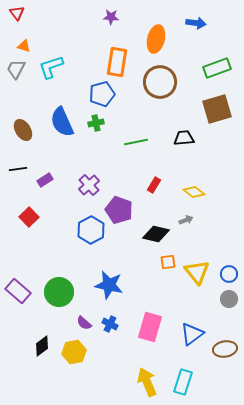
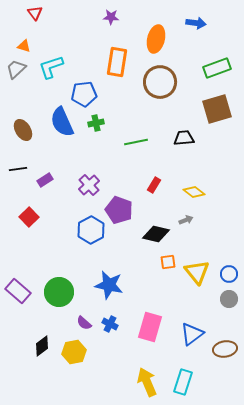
red triangle at (17, 13): moved 18 px right
gray trapezoid at (16, 69): rotated 20 degrees clockwise
blue pentagon at (102, 94): moved 18 px left; rotated 10 degrees clockwise
